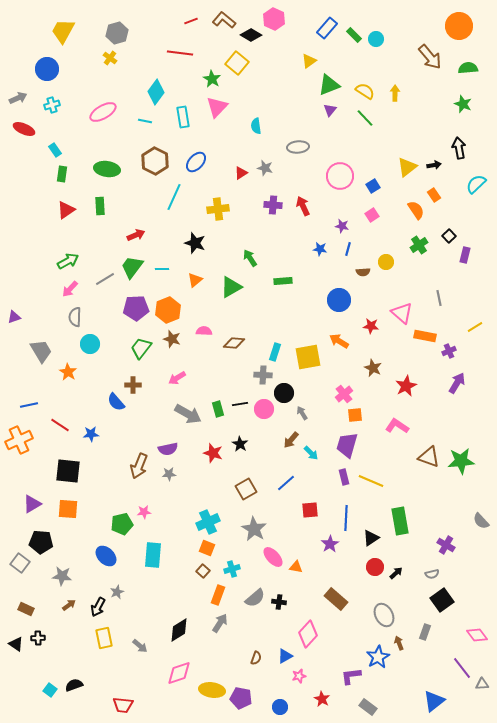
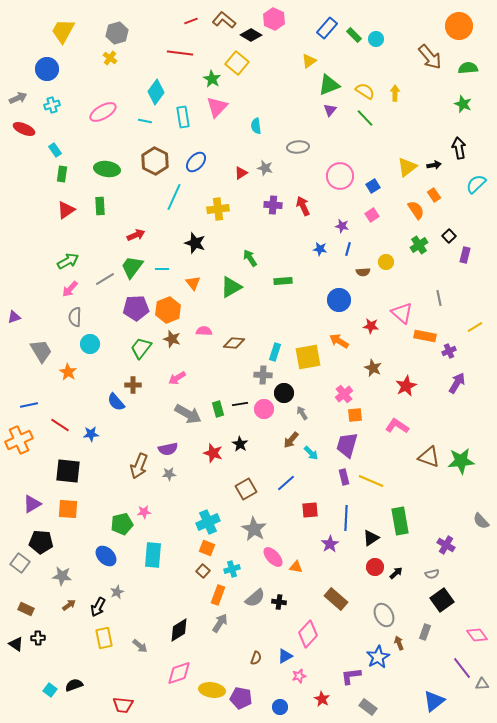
orange triangle at (195, 280): moved 2 px left, 3 px down; rotated 28 degrees counterclockwise
